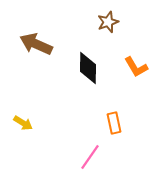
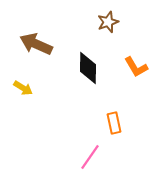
yellow arrow: moved 35 px up
